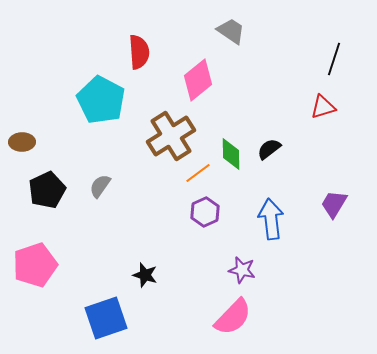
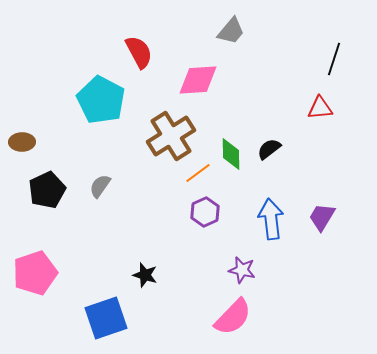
gray trapezoid: rotated 96 degrees clockwise
red semicircle: rotated 24 degrees counterclockwise
pink diamond: rotated 36 degrees clockwise
red triangle: moved 3 px left, 1 px down; rotated 12 degrees clockwise
purple trapezoid: moved 12 px left, 13 px down
pink pentagon: moved 8 px down
